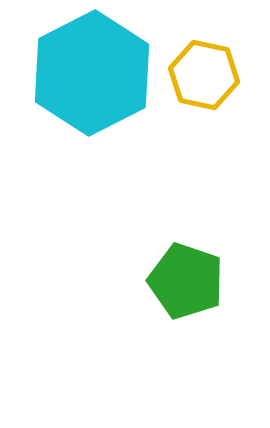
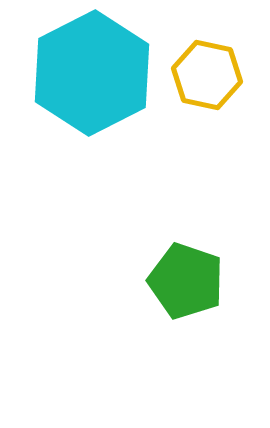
yellow hexagon: moved 3 px right
